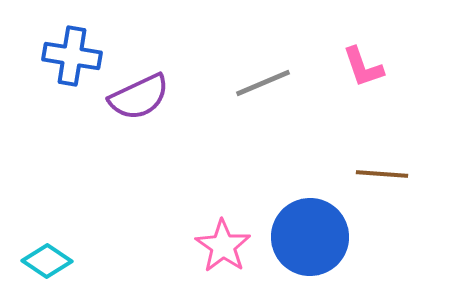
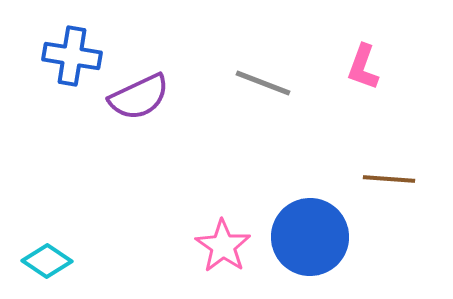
pink L-shape: rotated 39 degrees clockwise
gray line: rotated 44 degrees clockwise
brown line: moved 7 px right, 5 px down
